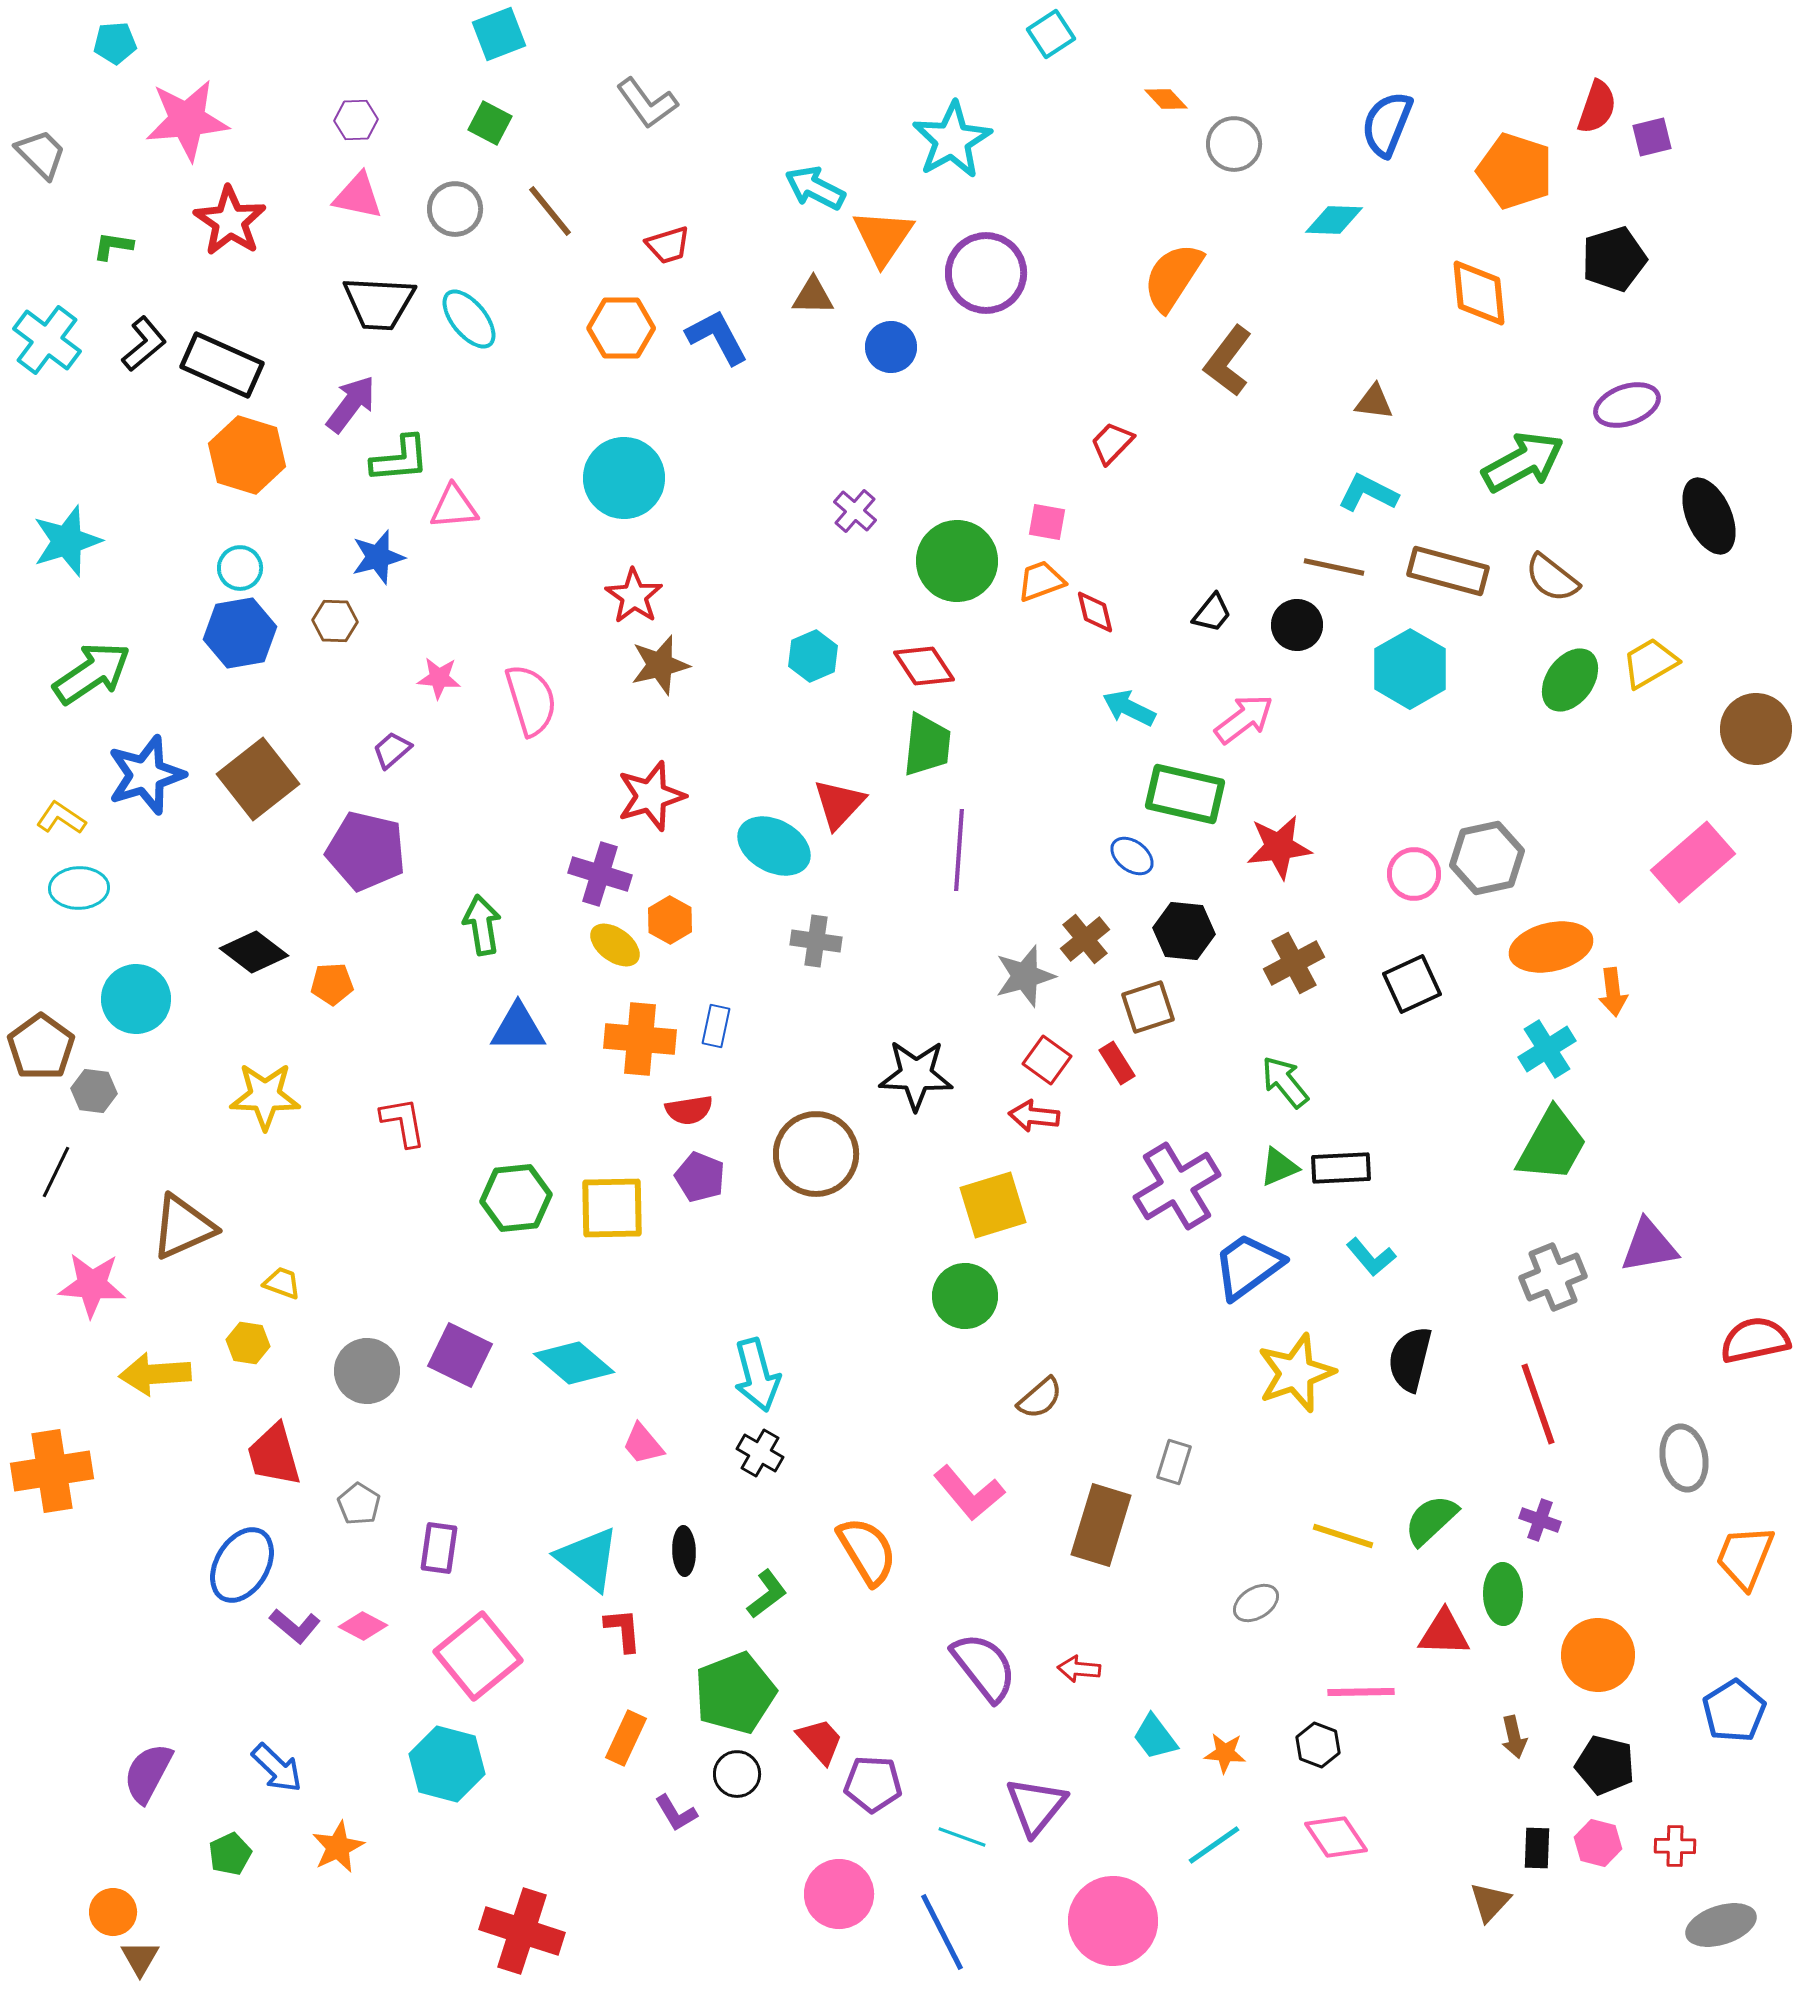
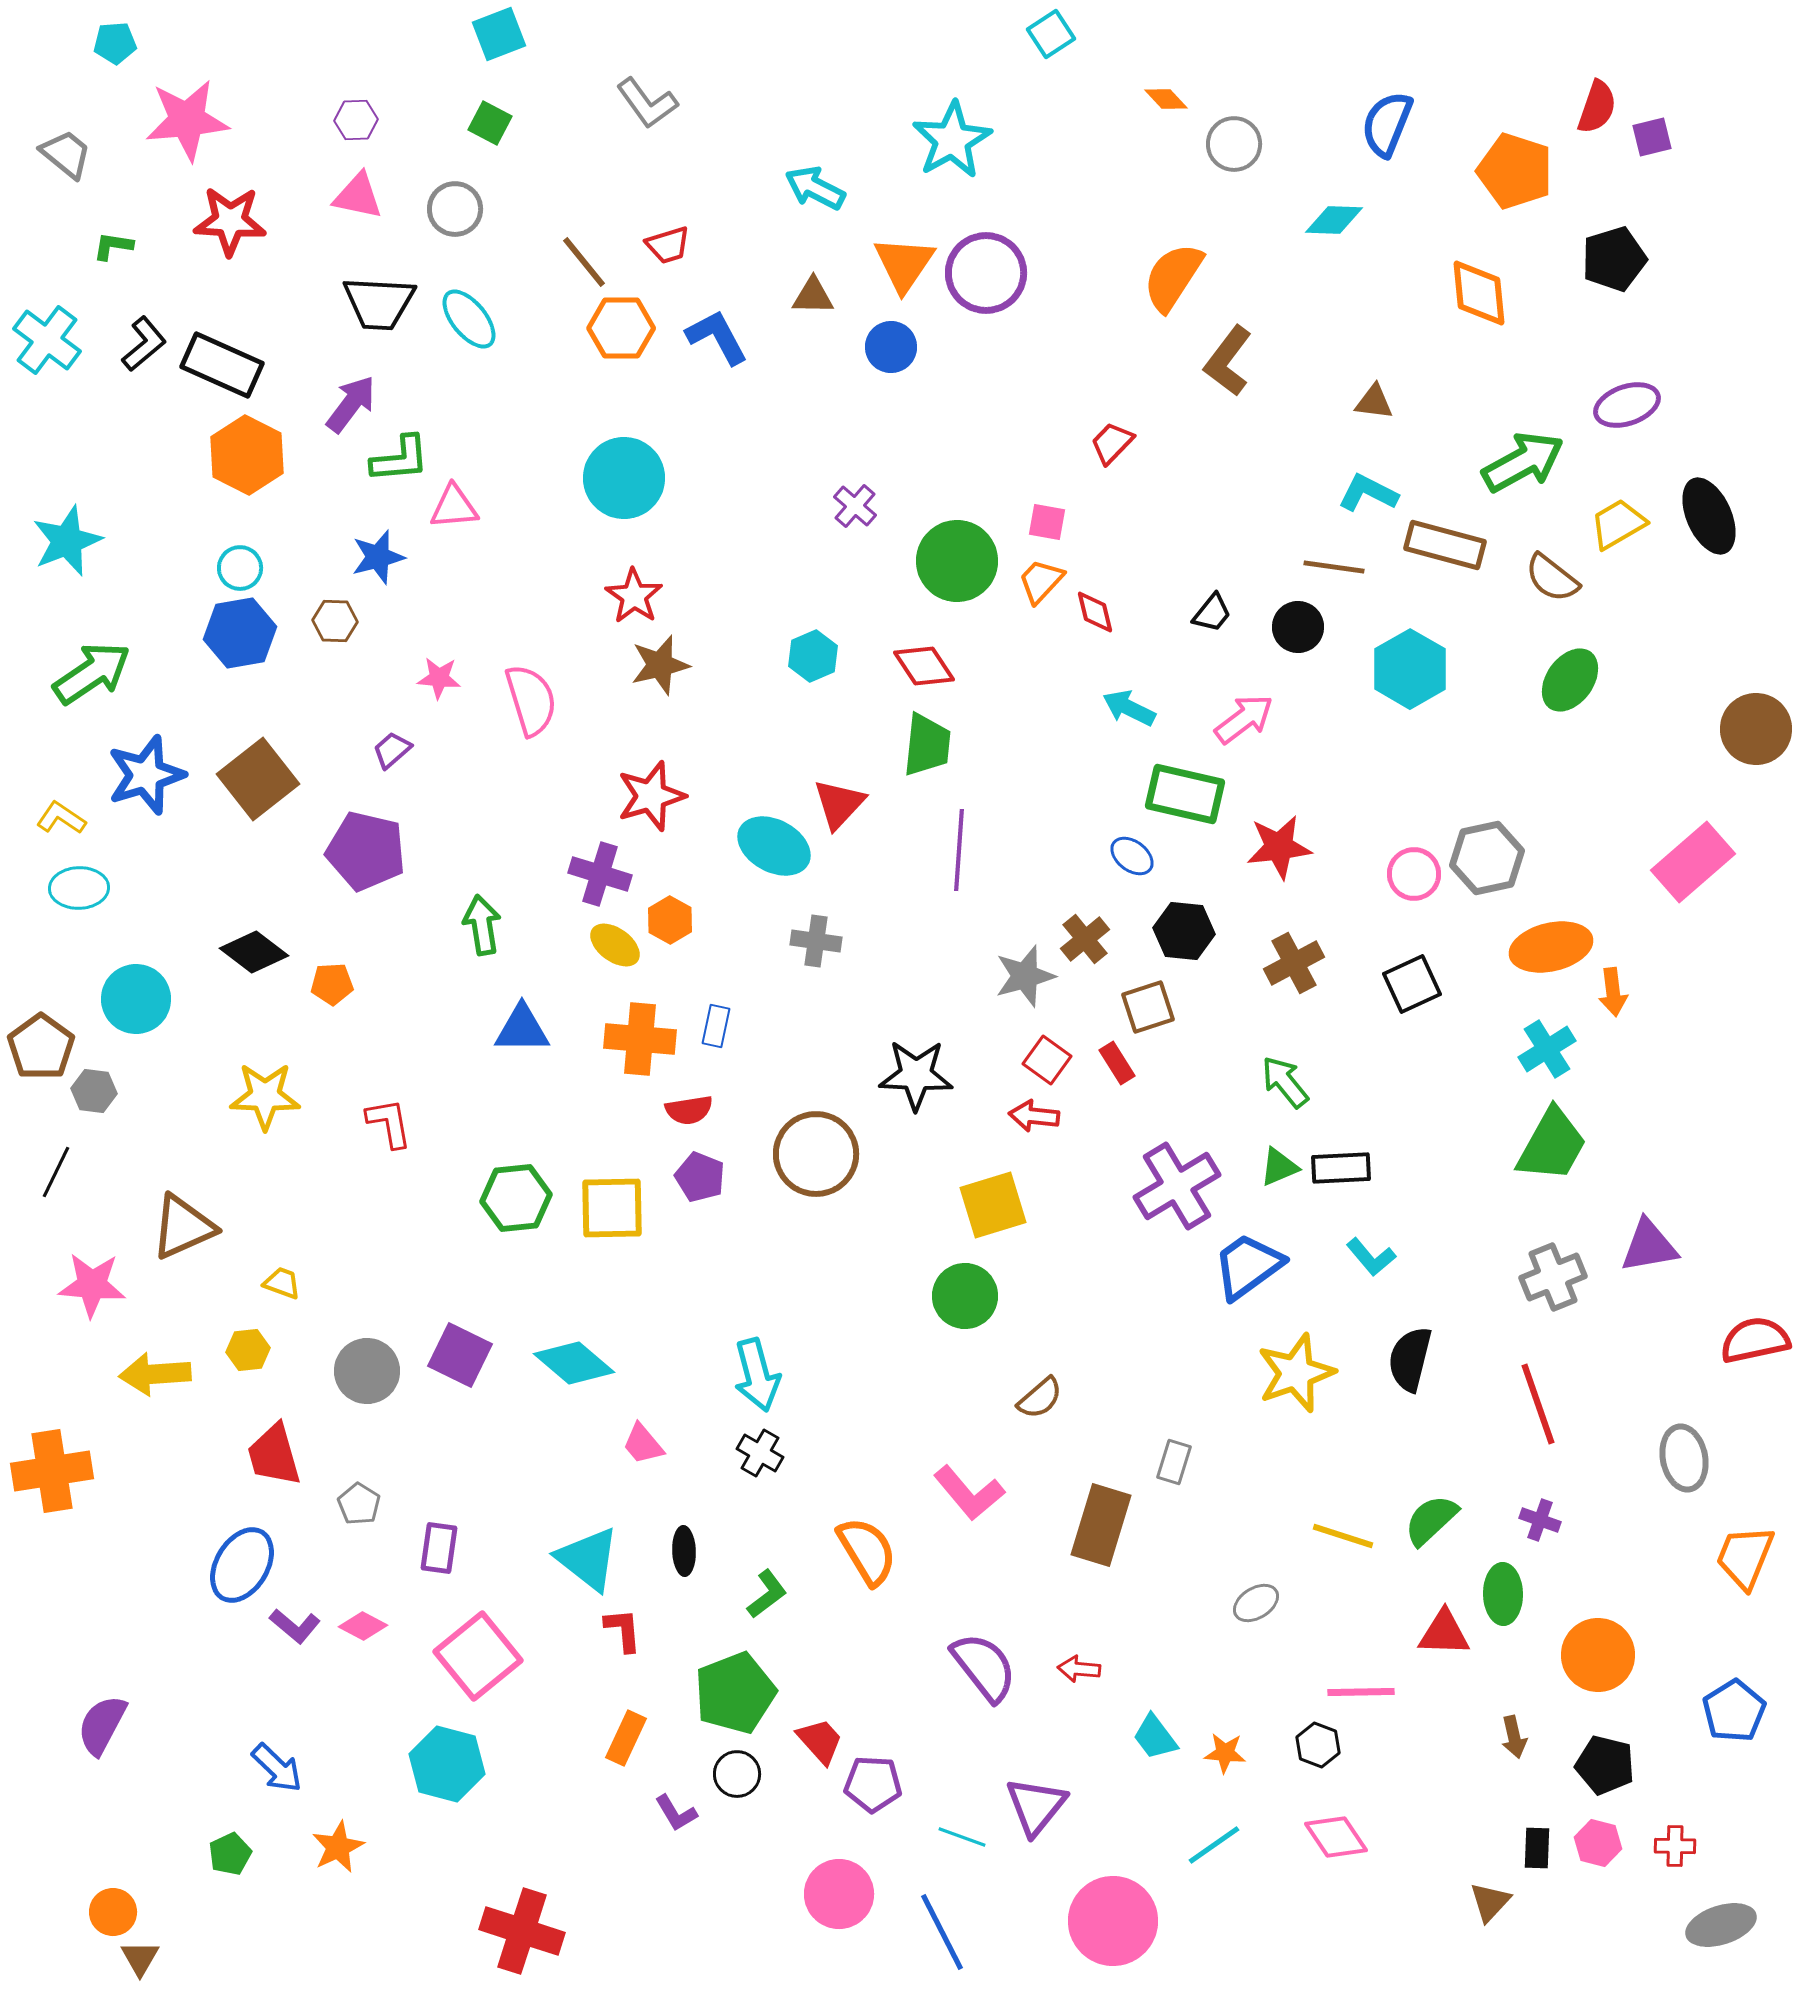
gray trapezoid at (41, 154): moved 25 px right; rotated 6 degrees counterclockwise
brown line at (550, 211): moved 34 px right, 51 px down
red star at (230, 221): rotated 30 degrees counterclockwise
orange triangle at (883, 237): moved 21 px right, 27 px down
orange hexagon at (247, 455): rotated 10 degrees clockwise
purple cross at (855, 511): moved 5 px up
cyan star at (67, 541): rotated 4 degrees counterclockwise
brown line at (1334, 567): rotated 4 degrees counterclockwise
brown rectangle at (1448, 571): moved 3 px left, 26 px up
orange trapezoid at (1041, 581): rotated 27 degrees counterclockwise
black circle at (1297, 625): moved 1 px right, 2 px down
yellow trapezoid at (1650, 663): moved 32 px left, 139 px up
blue triangle at (518, 1028): moved 4 px right, 1 px down
red L-shape at (403, 1122): moved 14 px left, 1 px down
yellow hexagon at (248, 1343): moved 7 px down; rotated 15 degrees counterclockwise
purple semicircle at (148, 1773): moved 46 px left, 48 px up
